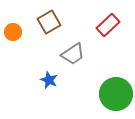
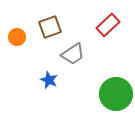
brown square: moved 1 px right, 5 px down; rotated 10 degrees clockwise
orange circle: moved 4 px right, 5 px down
